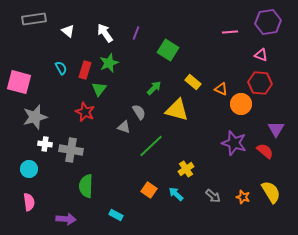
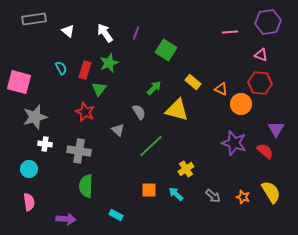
green square: moved 2 px left
gray triangle: moved 6 px left, 3 px down; rotated 24 degrees clockwise
gray cross: moved 8 px right, 1 px down
orange square: rotated 35 degrees counterclockwise
